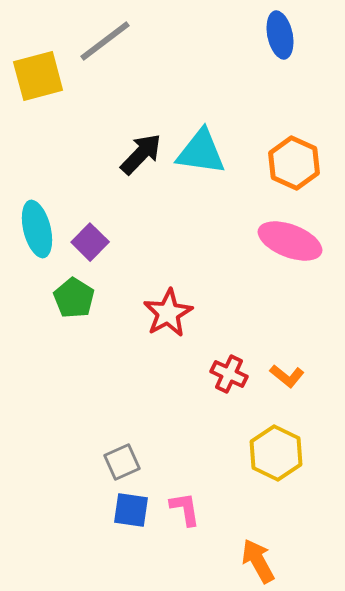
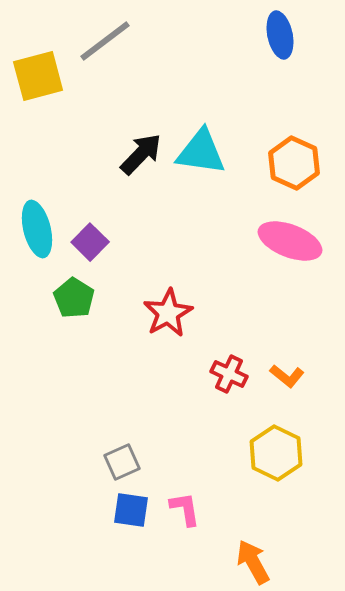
orange arrow: moved 5 px left, 1 px down
